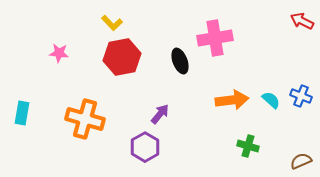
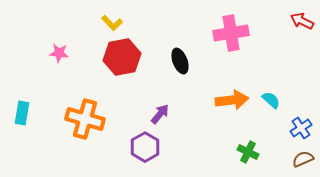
pink cross: moved 16 px right, 5 px up
blue cross: moved 32 px down; rotated 35 degrees clockwise
green cross: moved 6 px down; rotated 10 degrees clockwise
brown semicircle: moved 2 px right, 2 px up
